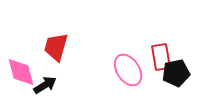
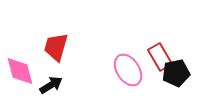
red rectangle: moved 1 px left; rotated 20 degrees counterclockwise
pink diamond: moved 1 px left, 1 px up
black arrow: moved 6 px right
